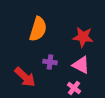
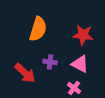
red star: moved 2 px up
pink triangle: moved 1 px left, 1 px up
red arrow: moved 4 px up
